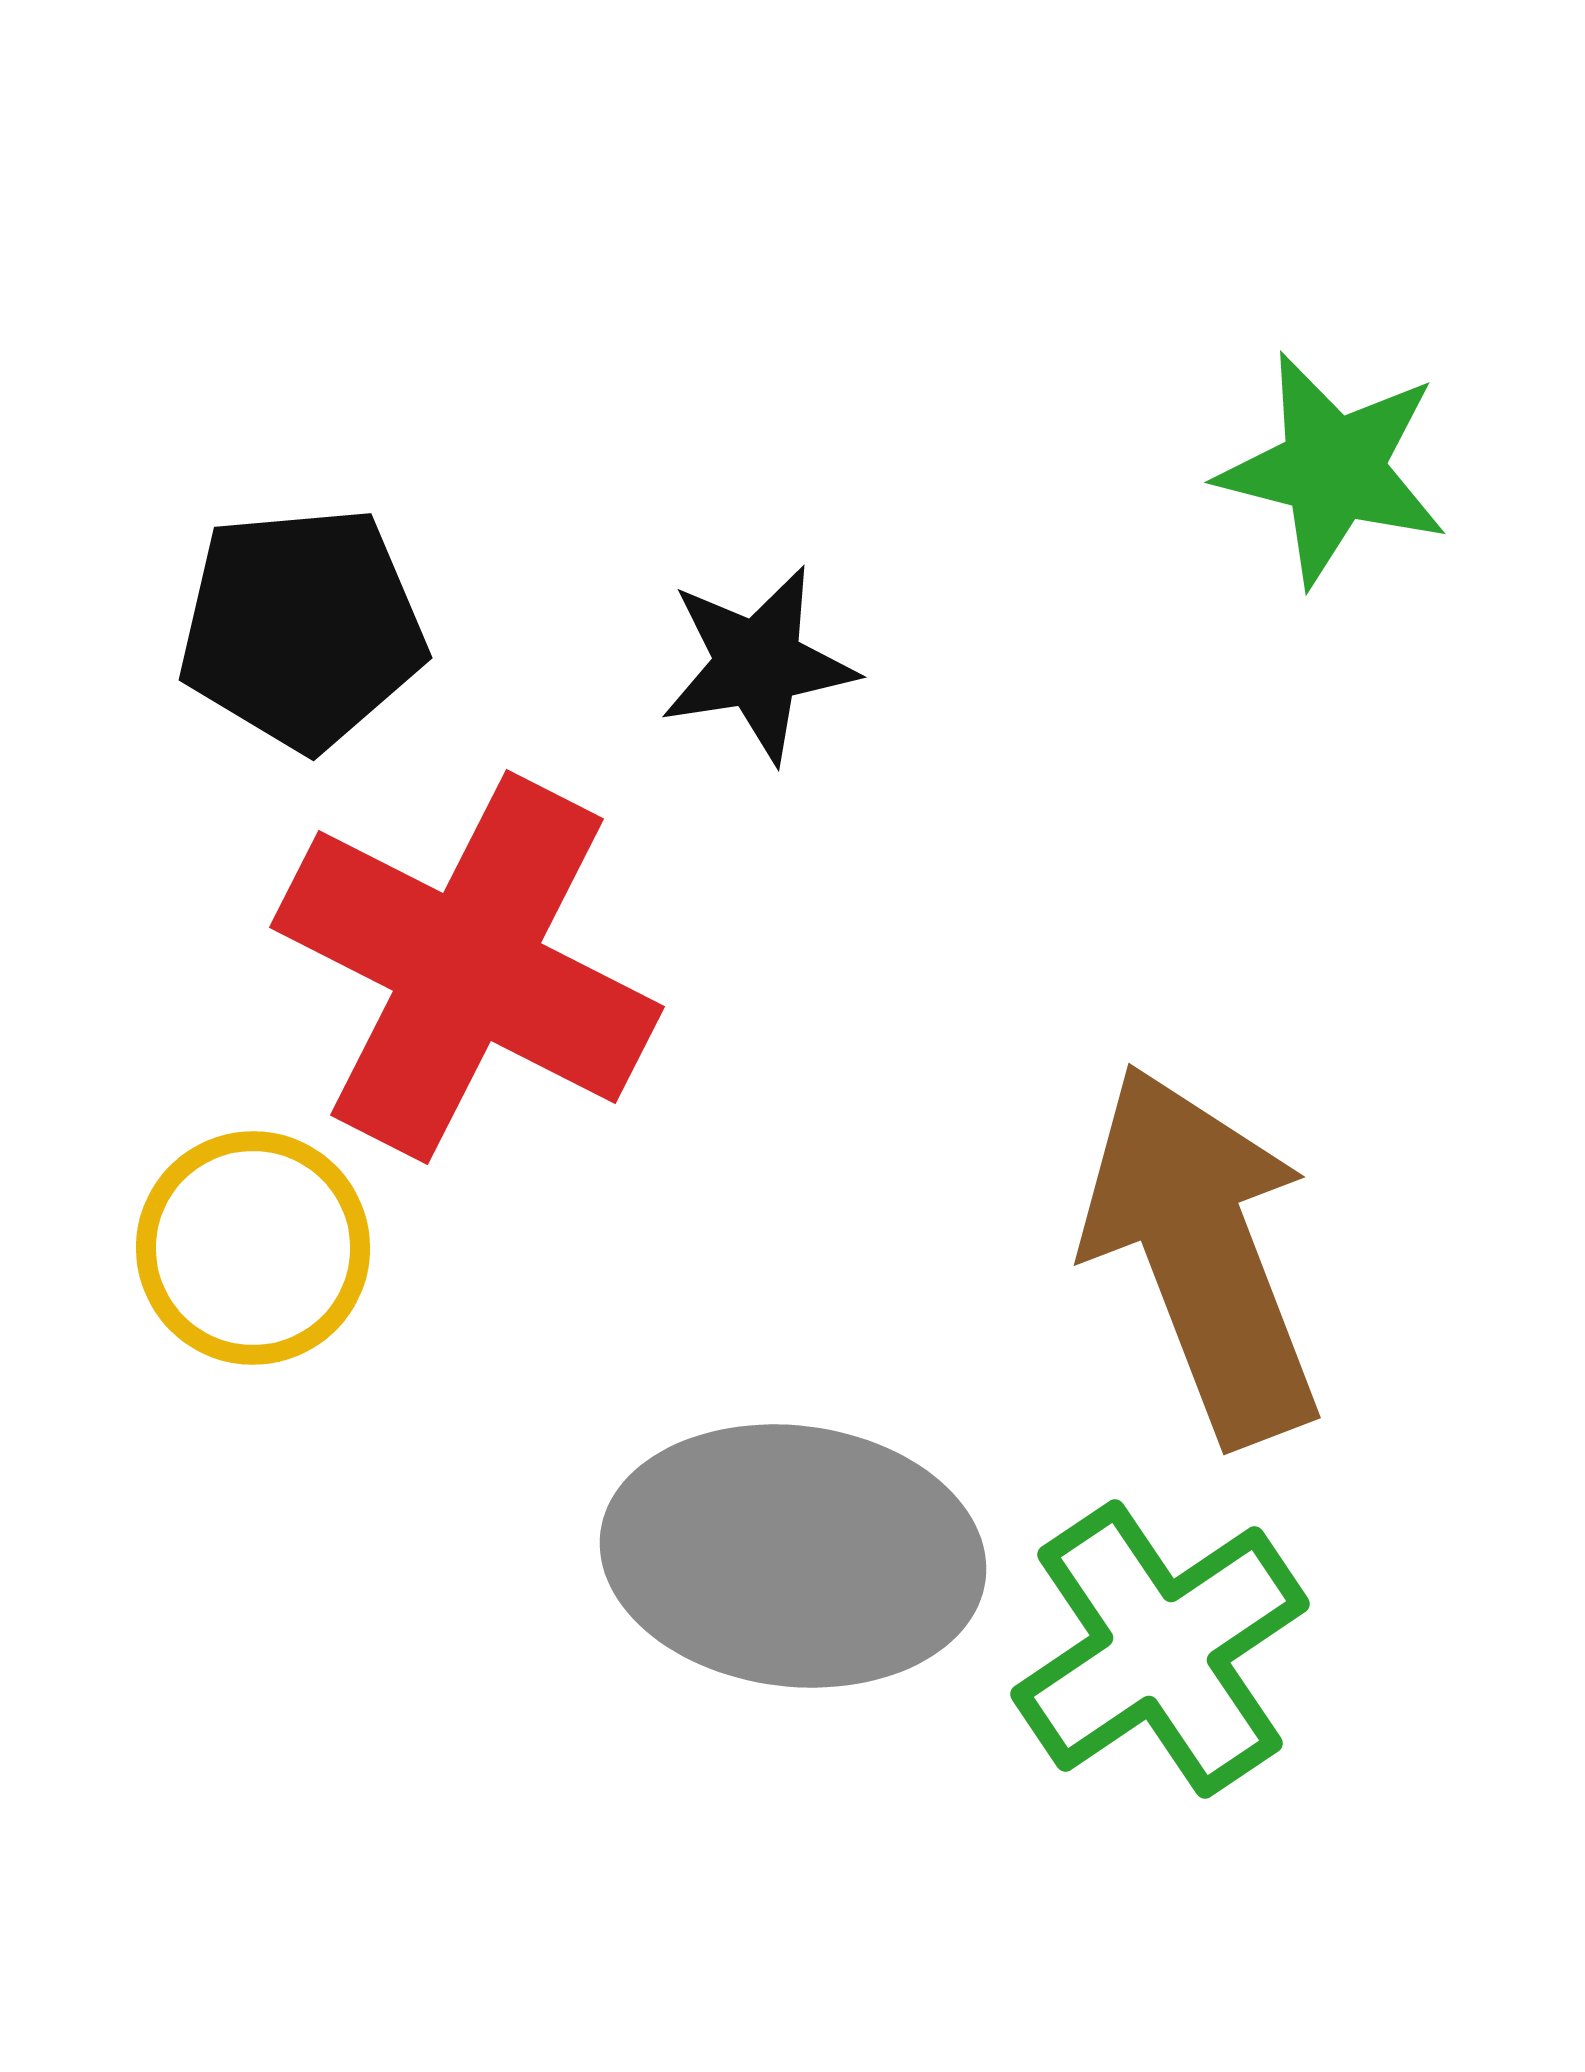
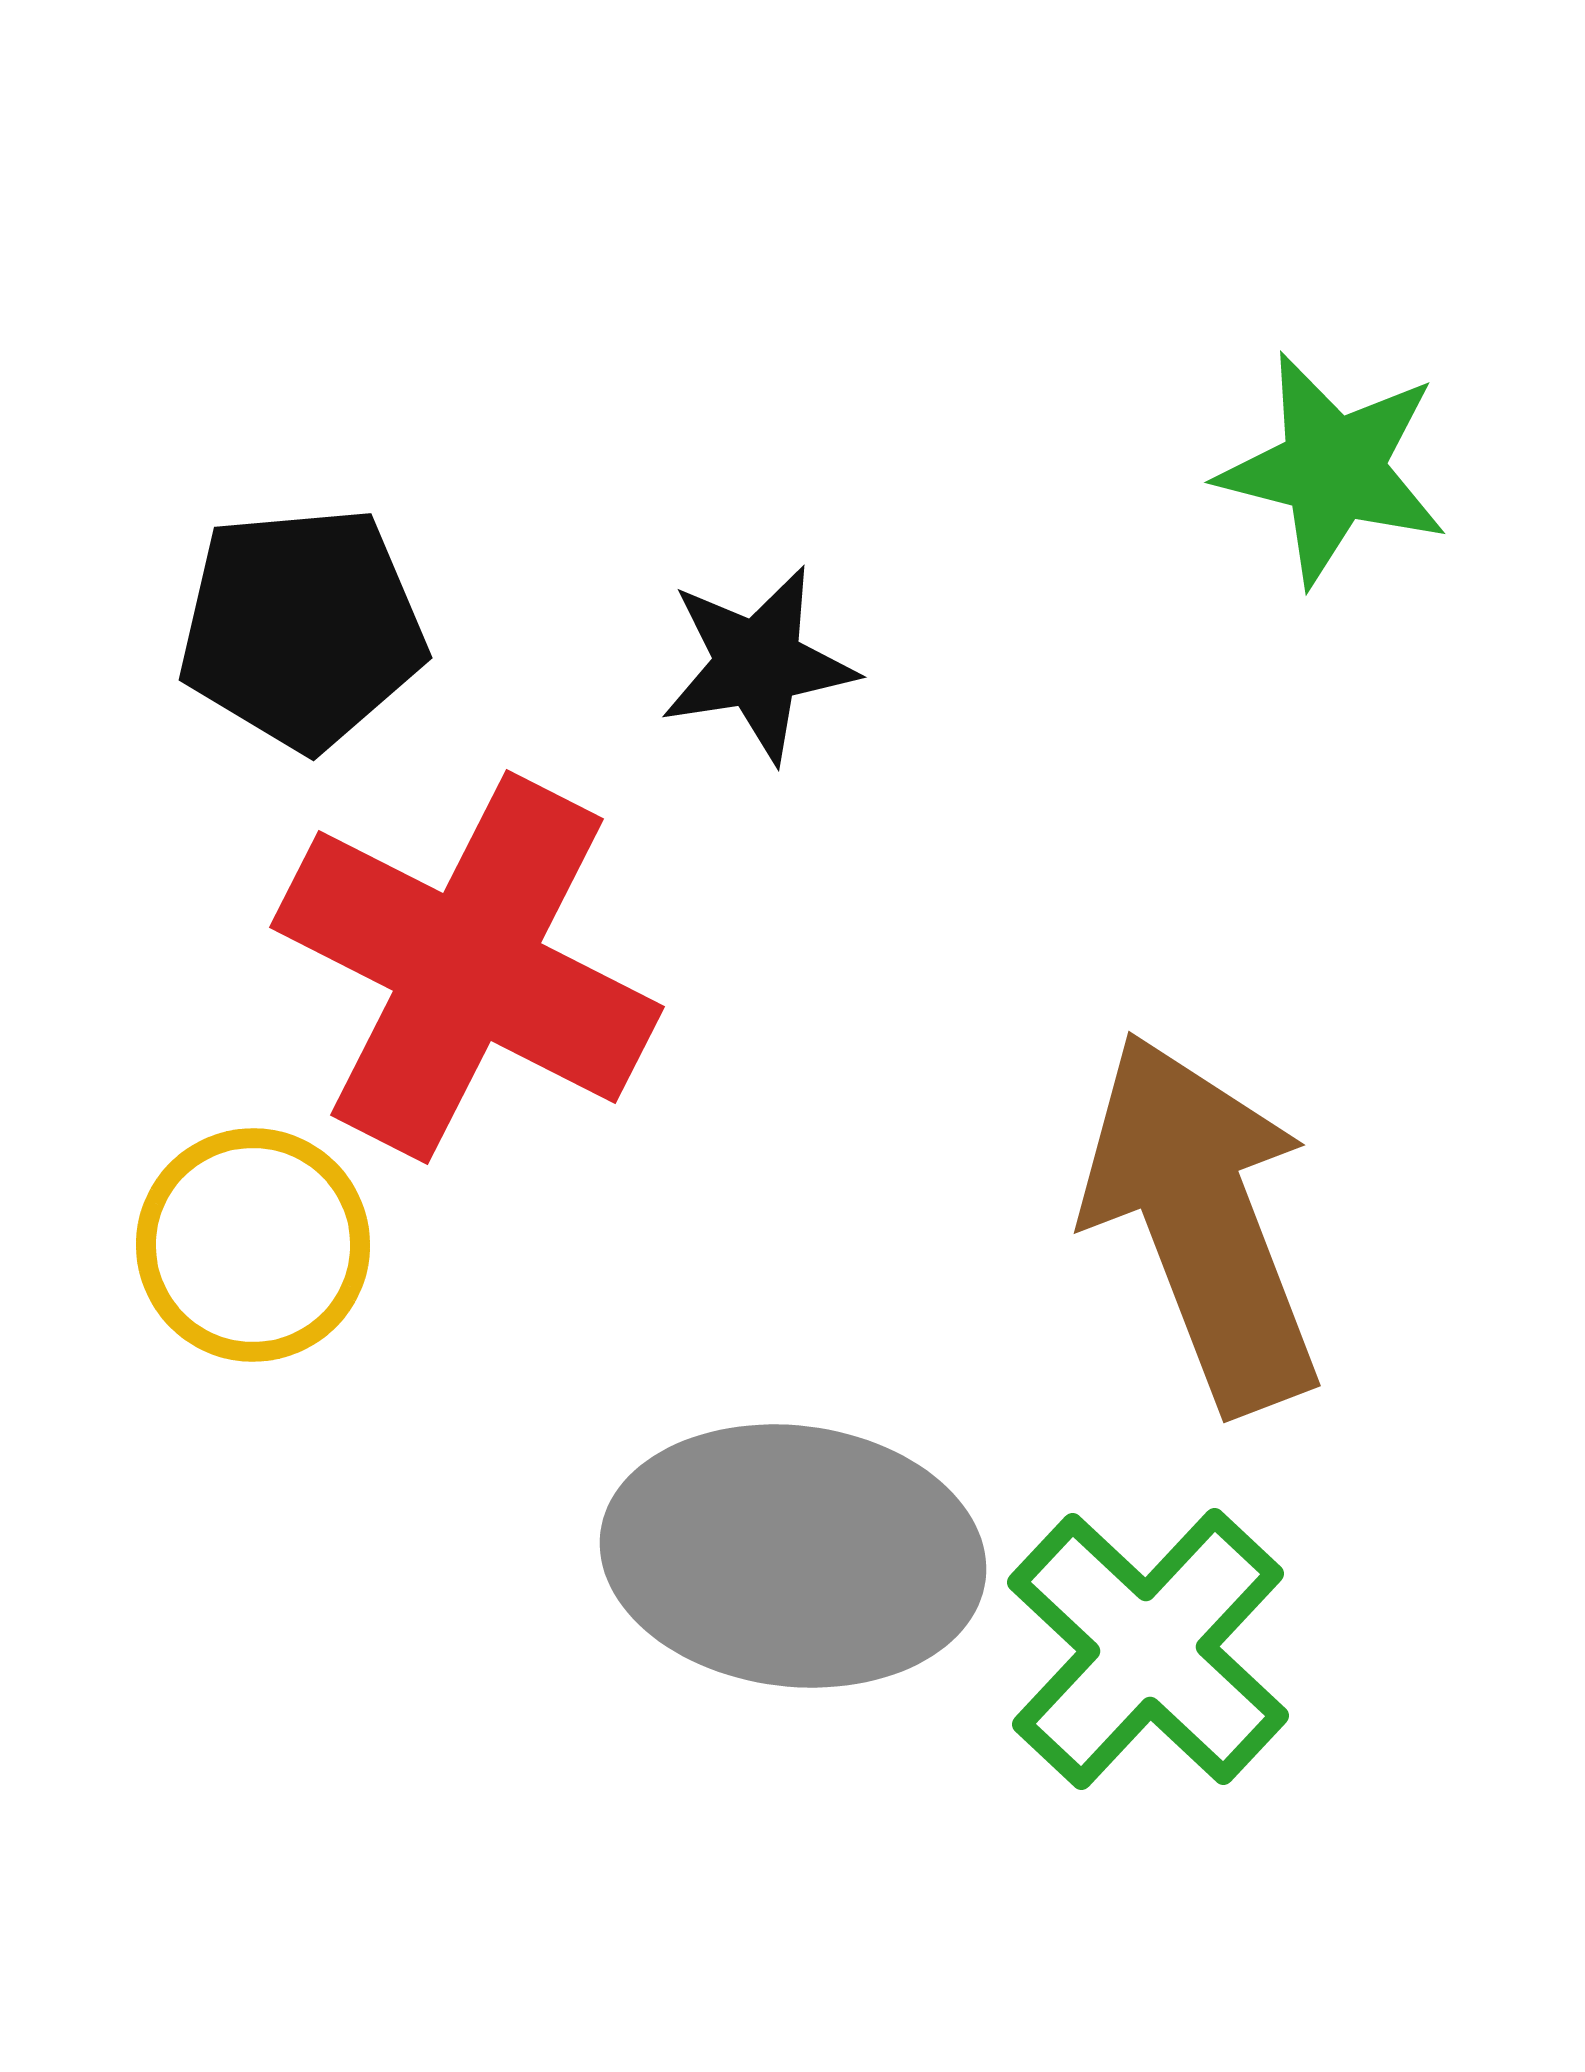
yellow circle: moved 3 px up
brown arrow: moved 32 px up
green cross: moved 12 px left; rotated 13 degrees counterclockwise
